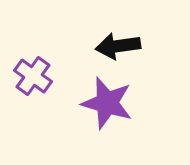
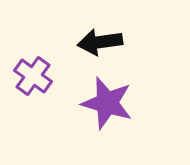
black arrow: moved 18 px left, 4 px up
